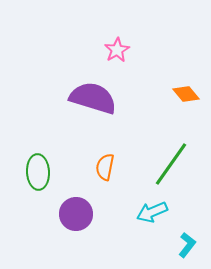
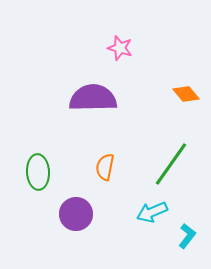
pink star: moved 3 px right, 2 px up; rotated 25 degrees counterclockwise
purple semicircle: rotated 18 degrees counterclockwise
cyan L-shape: moved 9 px up
